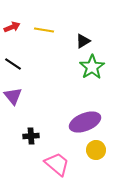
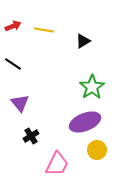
red arrow: moved 1 px right, 1 px up
green star: moved 20 px down
purple triangle: moved 7 px right, 7 px down
black cross: rotated 28 degrees counterclockwise
yellow circle: moved 1 px right
pink trapezoid: rotated 76 degrees clockwise
